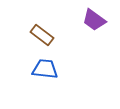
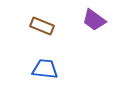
brown rectangle: moved 9 px up; rotated 15 degrees counterclockwise
